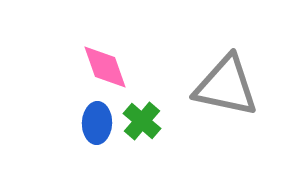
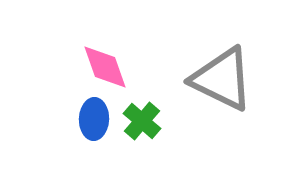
gray triangle: moved 4 px left, 7 px up; rotated 14 degrees clockwise
blue ellipse: moved 3 px left, 4 px up
